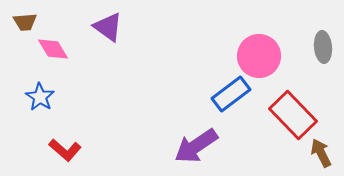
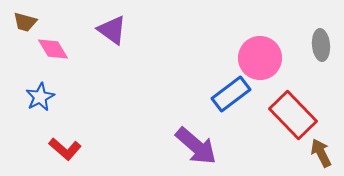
brown trapezoid: rotated 20 degrees clockwise
purple triangle: moved 4 px right, 3 px down
gray ellipse: moved 2 px left, 2 px up
pink circle: moved 1 px right, 2 px down
blue star: rotated 12 degrees clockwise
purple arrow: rotated 105 degrees counterclockwise
red L-shape: moved 1 px up
